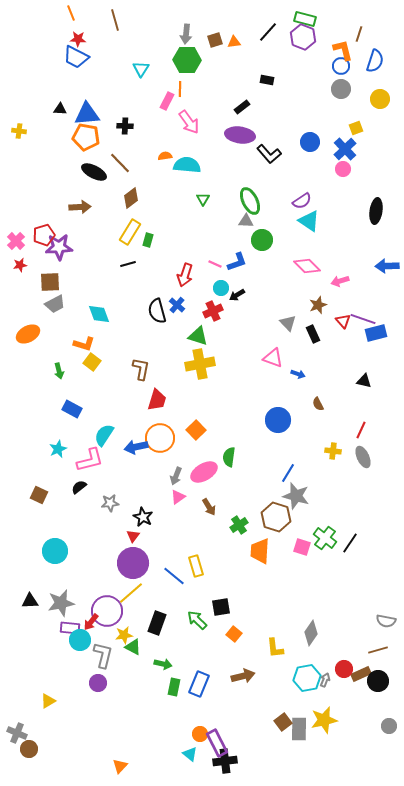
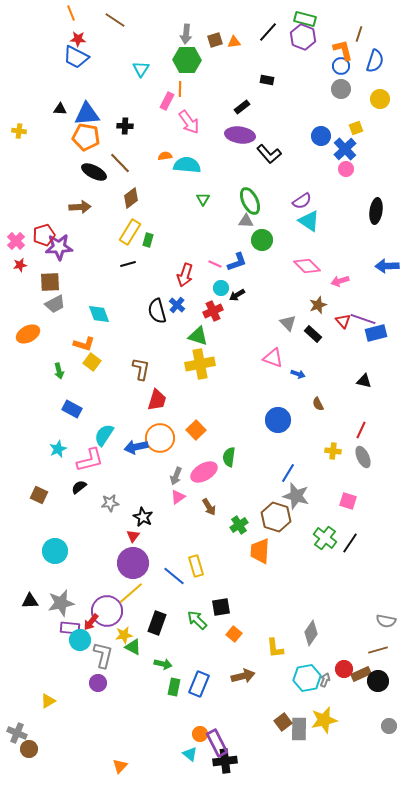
brown line at (115, 20): rotated 40 degrees counterclockwise
blue circle at (310, 142): moved 11 px right, 6 px up
pink circle at (343, 169): moved 3 px right
black rectangle at (313, 334): rotated 24 degrees counterclockwise
pink square at (302, 547): moved 46 px right, 46 px up
